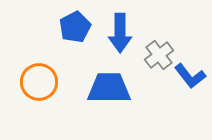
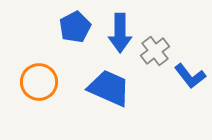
gray cross: moved 4 px left, 4 px up
blue trapezoid: rotated 24 degrees clockwise
